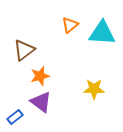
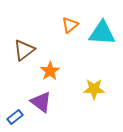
orange star: moved 10 px right, 5 px up; rotated 18 degrees counterclockwise
